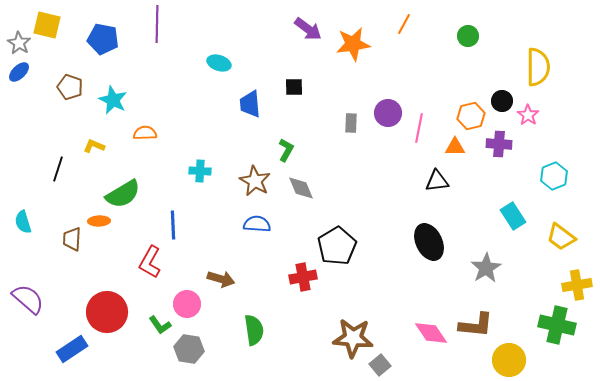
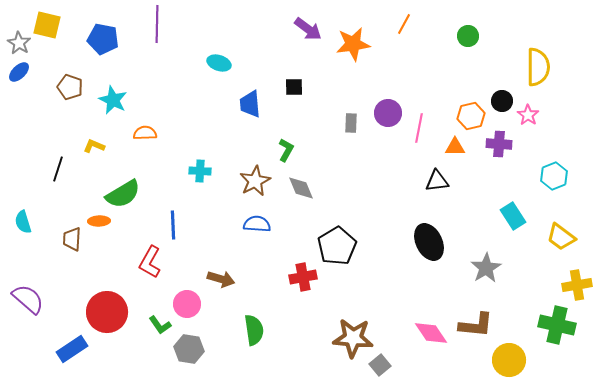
brown star at (255, 181): rotated 16 degrees clockwise
